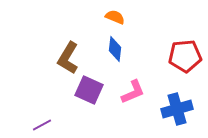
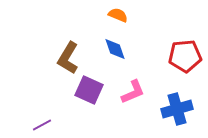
orange semicircle: moved 3 px right, 2 px up
blue diamond: rotated 25 degrees counterclockwise
